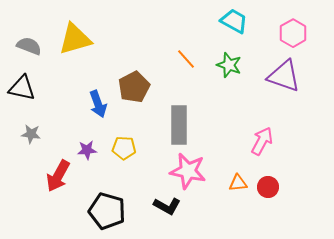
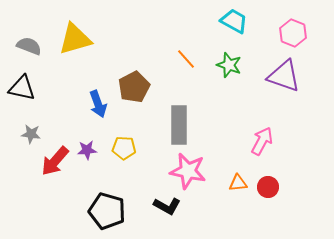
pink hexagon: rotated 8 degrees counterclockwise
red arrow: moved 3 px left, 15 px up; rotated 12 degrees clockwise
